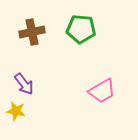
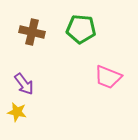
brown cross: rotated 25 degrees clockwise
pink trapezoid: moved 6 px right, 14 px up; rotated 52 degrees clockwise
yellow star: moved 1 px right, 1 px down
